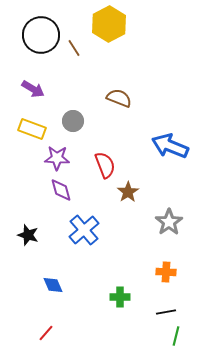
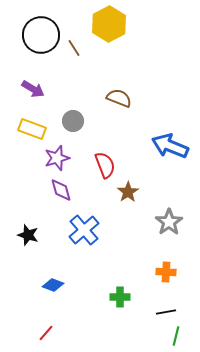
purple star: rotated 20 degrees counterclockwise
blue diamond: rotated 45 degrees counterclockwise
